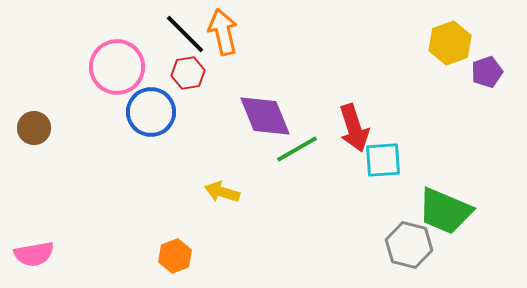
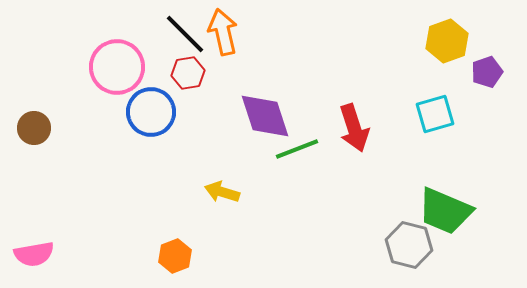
yellow hexagon: moved 3 px left, 2 px up
purple diamond: rotated 4 degrees clockwise
green line: rotated 9 degrees clockwise
cyan square: moved 52 px right, 46 px up; rotated 12 degrees counterclockwise
